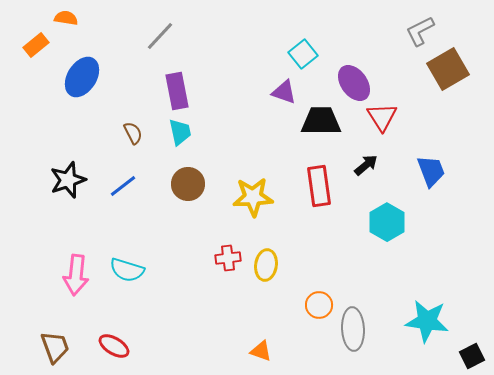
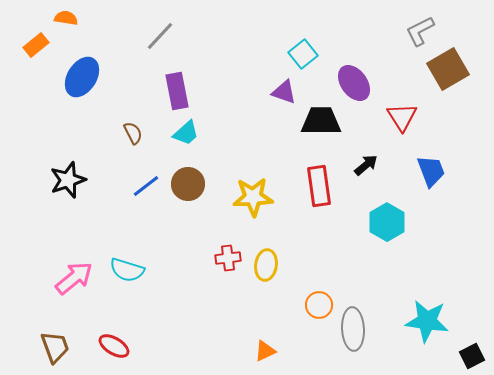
red triangle: moved 20 px right
cyan trapezoid: moved 6 px right, 1 px down; rotated 60 degrees clockwise
blue line: moved 23 px right
pink arrow: moved 2 px left, 3 px down; rotated 135 degrees counterclockwise
orange triangle: moved 4 px right; rotated 45 degrees counterclockwise
